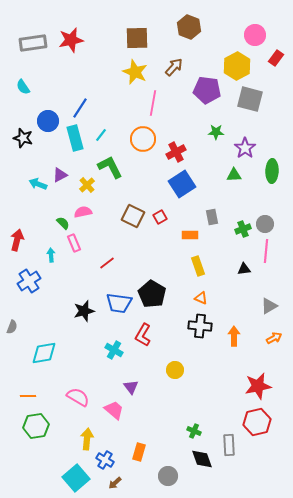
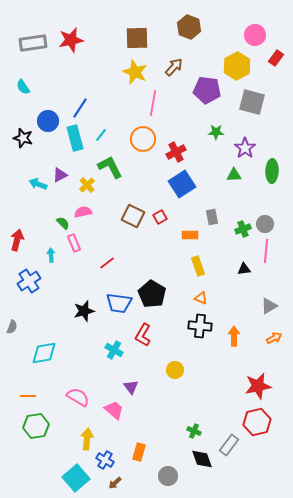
gray square at (250, 99): moved 2 px right, 3 px down
gray rectangle at (229, 445): rotated 40 degrees clockwise
